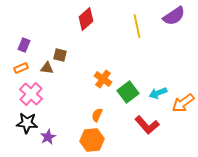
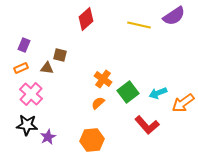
yellow line: moved 2 px right, 1 px up; rotated 65 degrees counterclockwise
orange semicircle: moved 1 px right, 12 px up; rotated 24 degrees clockwise
black star: moved 2 px down
